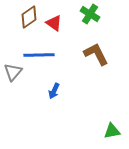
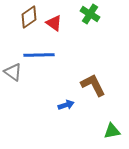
brown L-shape: moved 3 px left, 31 px down
gray triangle: rotated 36 degrees counterclockwise
blue arrow: moved 12 px right, 14 px down; rotated 133 degrees counterclockwise
